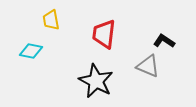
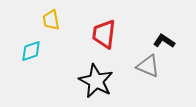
cyan diamond: rotated 30 degrees counterclockwise
